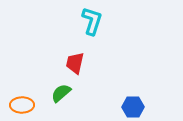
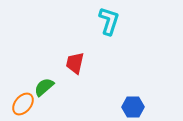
cyan L-shape: moved 17 px right
green semicircle: moved 17 px left, 6 px up
orange ellipse: moved 1 px right, 1 px up; rotated 50 degrees counterclockwise
